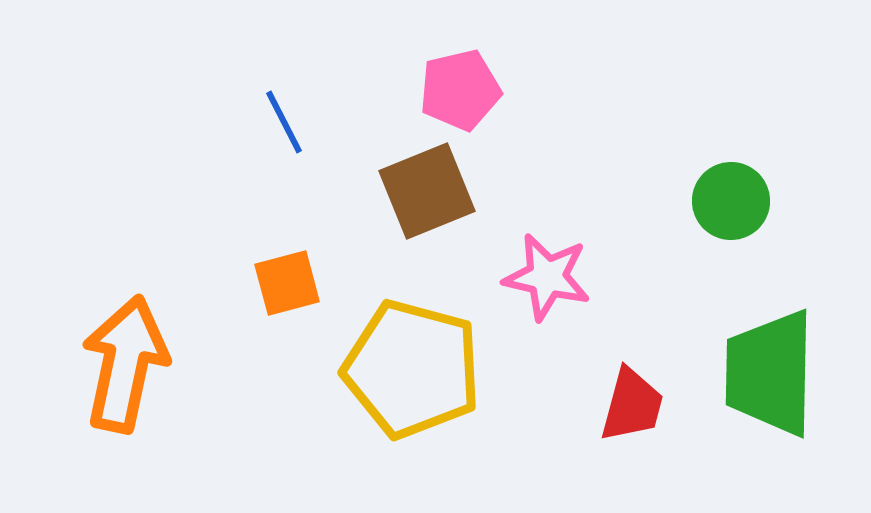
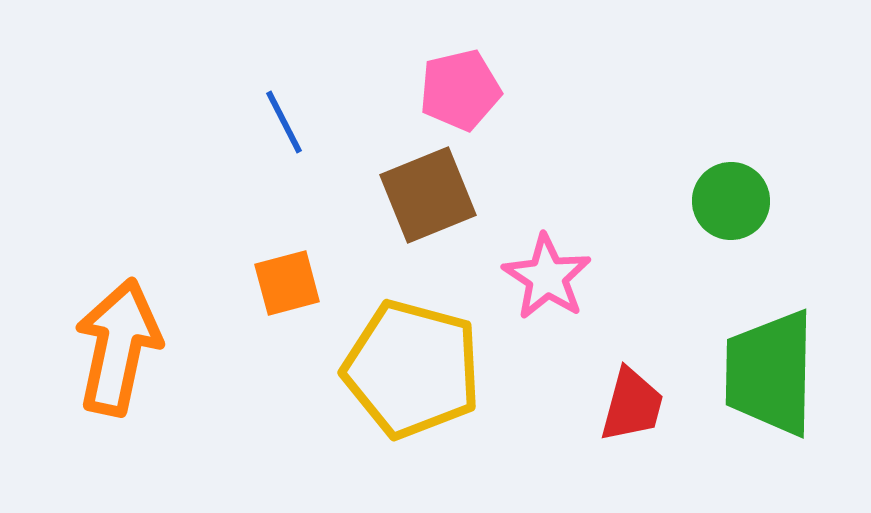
brown square: moved 1 px right, 4 px down
pink star: rotated 20 degrees clockwise
orange arrow: moved 7 px left, 17 px up
